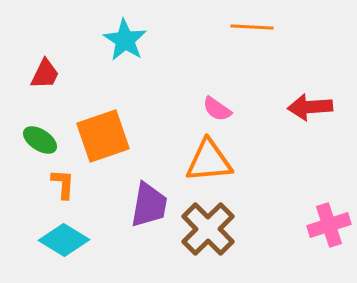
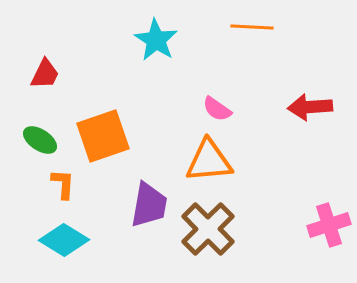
cyan star: moved 31 px right
